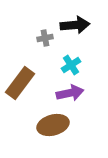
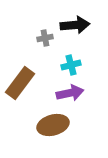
cyan cross: rotated 18 degrees clockwise
